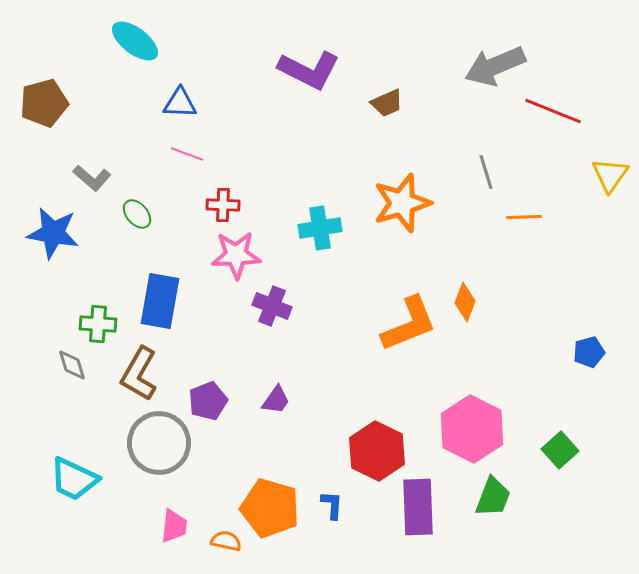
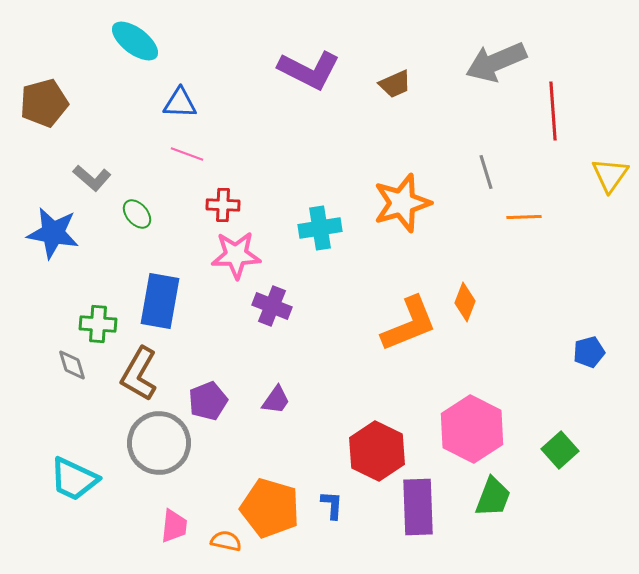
gray arrow: moved 1 px right, 4 px up
brown trapezoid: moved 8 px right, 19 px up
red line: rotated 64 degrees clockwise
